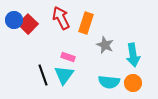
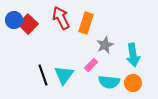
gray star: rotated 24 degrees clockwise
pink rectangle: moved 23 px right, 8 px down; rotated 64 degrees counterclockwise
